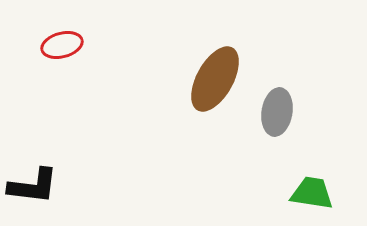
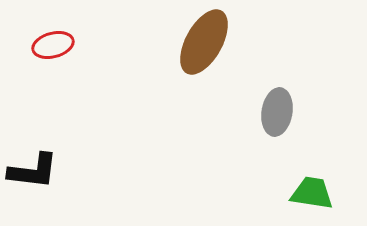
red ellipse: moved 9 px left
brown ellipse: moved 11 px left, 37 px up
black L-shape: moved 15 px up
